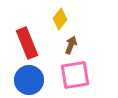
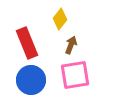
blue circle: moved 2 px right
